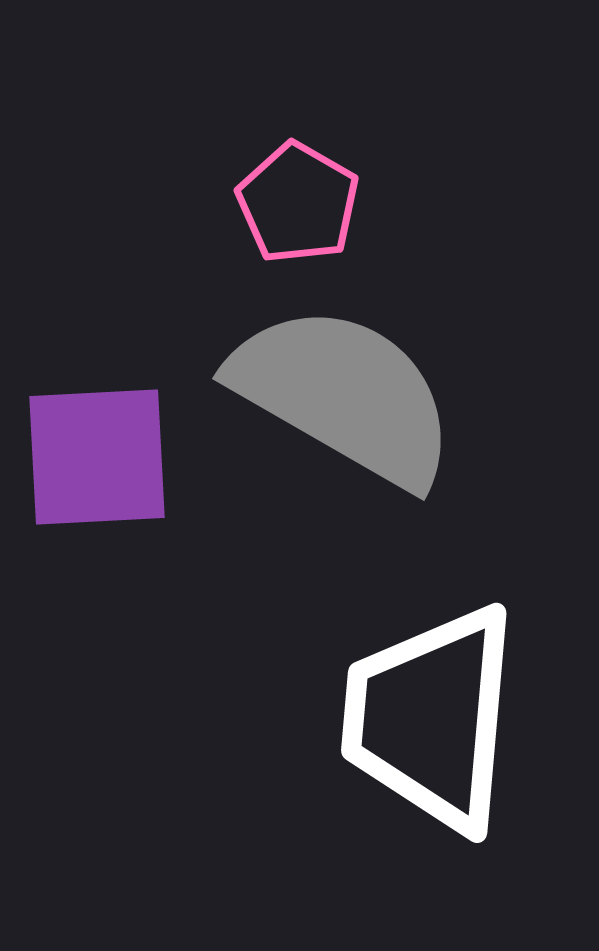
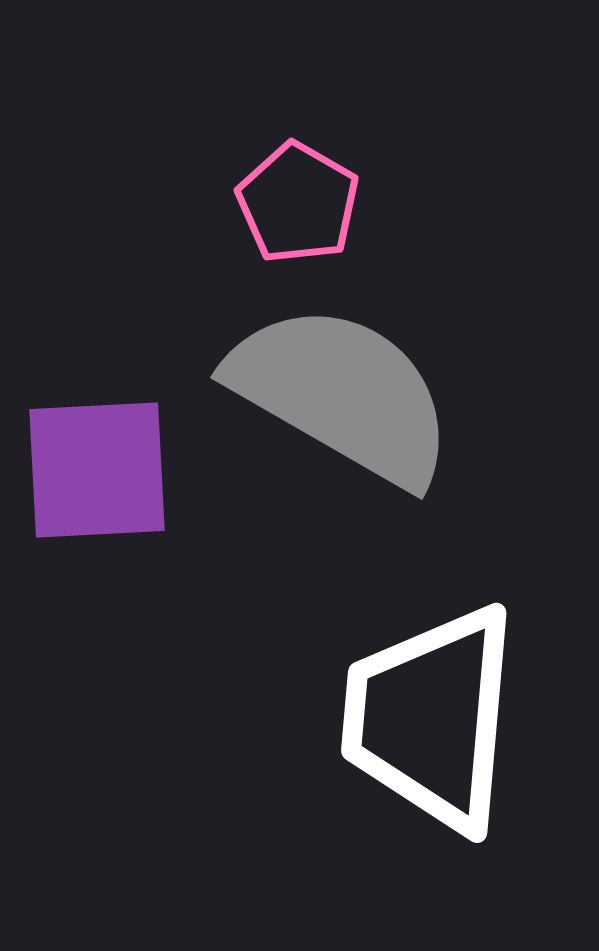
gray semicircle: moved 2 px left, 1 px up
purple square: moved 13 px down
